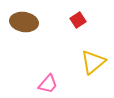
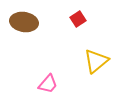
red square: moved 1 px up
yellow triangle: moved 3 px right, 1 px up
